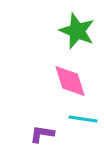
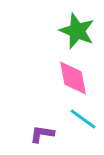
pink diamond: moved 3 px right, 3 px up; rotated 6 degrees clockwise
cyan line: rotated 28 degrees clockwise
